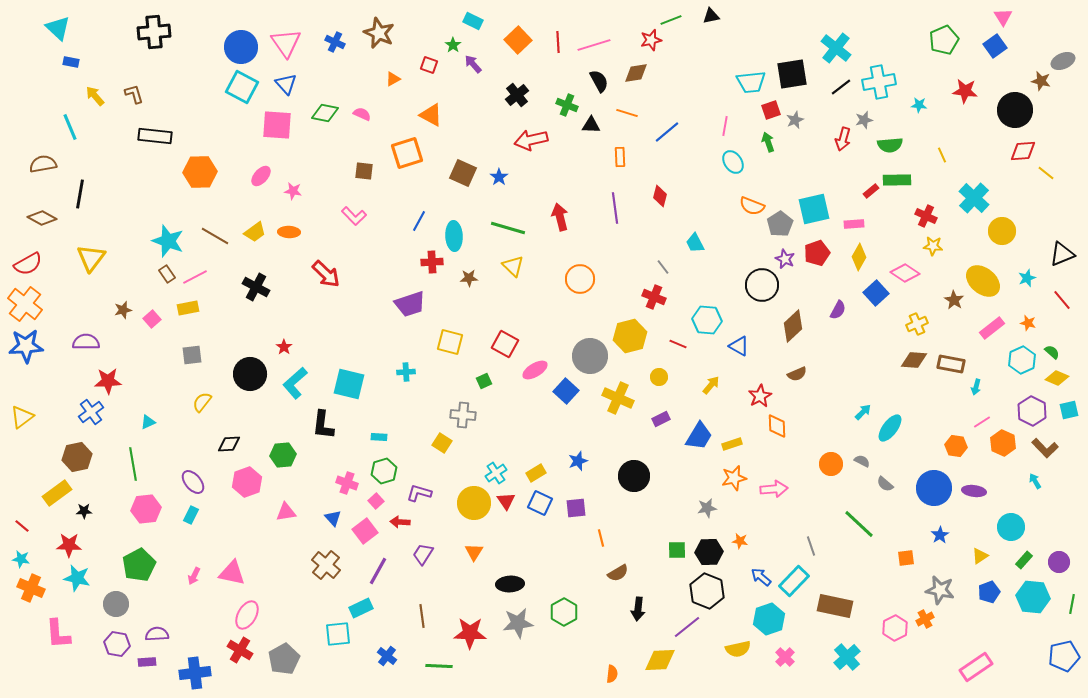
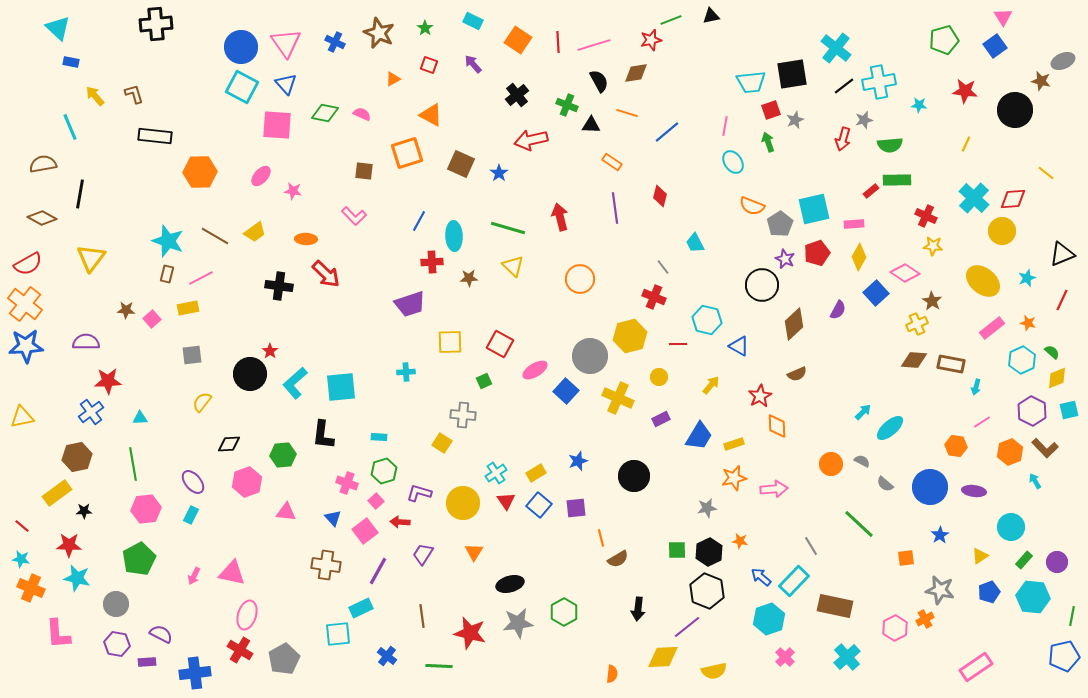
black cross at (154, 32): moved 2 px right, 8 px up
orange square at (518, 40): rotated 12 degrees counterclockwise
green pentagon at (944, 40): rotated 8 degrees clockwise
green star at (453, 45): moved 28 px left, 17 px up
black line at (841, 87): moved 3 px right, 1 px up
red diamond at (1023, 151): moved 10 px left, 48 px down
yellow line at (942, 155): moved 24 px right, 11 px up; rotated 49 degrees clockwise
orange rectangle at (620, 157): moved 8 px left, 5 px down; rotated 54 degrees counterclockwise
brown square at (463, 173): moved 2 px left, 9 px up
blue star at (499, 177): moved 4 px up
orange ellipse at (289, 232): moved 17 px right, 7 px down
brown rectangle at (167, 274): rotated 48 degrees clockwise
pink line at (195, 277): moved 6 px right, 1 px down
black cross at (256, 287): moved 23 px right, 1 px up; rotated 20 degrees counterclockwise
brown star at (954, 300): moved 22 px left, 1 px down
red line at (1062, 300): rotated 65 degrees clockwise
brown star at (123, 310): moved 3 px right; rotated 18 degrees clockwise
cyan hexagon at (707, 320): rotated 8 degrees clockwise
brown diamond at (793, 326): moved 1 px right, 2 px up
yellow square at (450, 342): rotated 16 degrees counterclockwise
red square at (505, 344): moved 5 px left
red line at (678, 344): rotated 24 degrees counterclockwise
red star at (284, 347): moved 14 px left, 4 px down
yellow diamond at (1057, 378): rotated 45 degrees counterclockwise
cyan square at (349, 384): moved 8 px left, 3 px down; rotated 20 degrees counterclockwise
yellow triangle at (22, 417): rotated 25 degrees clockwise
cyan triangle at (148, 422): moved 8 px left, 4 px up; rotated 21 degrees clockwise
black L-shape at (323, 425): moved 10 px down
cyan ellipse at (890, 428): rotated 12 degrees clockwise
orange hexagon at (1003, 443): moved 7 px right, 9 px down; rotated 15 degrees clockwise
yellow rectangle at (732, 444): moved 2 px right
blue circle at (934, 488): moved 4 px left, 1 px up
yellow circle at (474, 503): moved 11 px left
blue square at (540, 503): moved 1 px left, 2 px down; rotated 15 degrees clockwise
pink triangle at (286, 512): rotated 15 degrees clockwise
gray line at (811, 546): rotated 12 degrees counterclockwise
black hexagon at (709, 552): rotated 24 degrees counterclockwise
purple circle at (1059, 562): moved 2 px left
green pentagon at (139, 565): moved 6 px up
brown cross at (326, 565): rotated 32 degrees counterclockwise
brown semicircle at (618, 573): moved 14 px up
black ellipse at (510, 584): rotated 12 degrees counterclockwise
green line at (1072, 604): moved 12 px down
pink ellipse at (247, 615): rotated 12 degrees counterclockwise
red star at (470, 633): rotated 12 degrees clockwise
purple semicircle at (157, 634): moved 4 px right; rotated 30 degrees clockwise
yellow semicircle at (738, 649): moved 24 px left, 22 px down
yellow diamond at (660, 660): moved 3 px right, 3 px up
